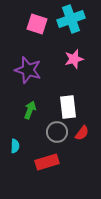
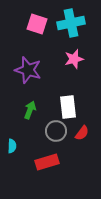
cyan cross: moved 4 px down; rotated 8 degrees clockwise
gray circle: moved 1 px left, 1 px up
cyan semicircle: moved 3 px left
